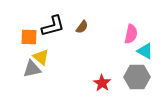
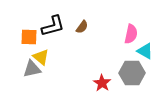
gray hexagon: moved 5 px left, 4 px up
